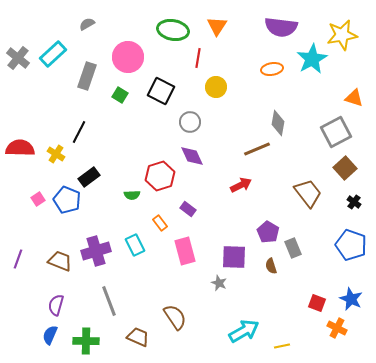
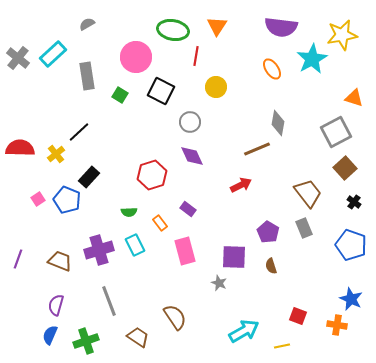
pink circle at (128, 57): moved 8 px right
red line at (198, 58): moved 2 px left, 2 px up
orange ellipse at (272, 69): rotated 65 degrees clockwise
gray rectangle at (87, 76): rotated 28 degrees counterclockwise
black line at (79, 132): rotated 20 degrees clockwise
yellow cross at (56, 154): rotated 18 degrees clockwise
red hexagon at (160, 176): moved 8 px left, 1 px up
black rectangle at (89, 177): rotated 10 degrees counterclockwise
green semicircle at (132, 195): moved 3 px left, 17 px down
gray rectangle at (293, 248): moved 11 px right, 20 px up
purple cross at (96, 251): moved 3 px right, 1 px up
red square at (317, 303): moved 19 px left, 13 px down
orange cross at (337, 328): moved 3 px up; rotated 18 degrees counterclockwise
brown trapezoid at (138, 337): rotated 10 degrees clockwise
green cross at (86, 341): rotated 20 degrees counterclockwise
